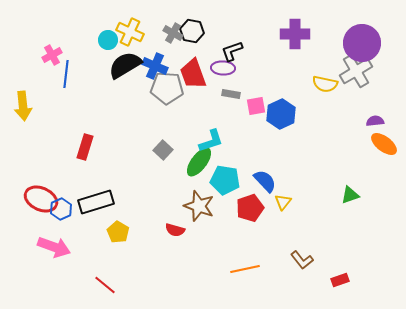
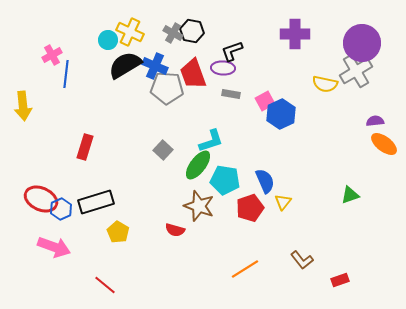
pink square at (256, 106): moved 9 px right, 5 px up; rotated 18 degrees counterclockwise
green ellipse at (199, 162): moved 1 px left, 3 px down
blue semicircle at (265, 181): rotated 20 degrees clockwise
orange line at (245, 269): rotated 20 degrees counterclockwise
